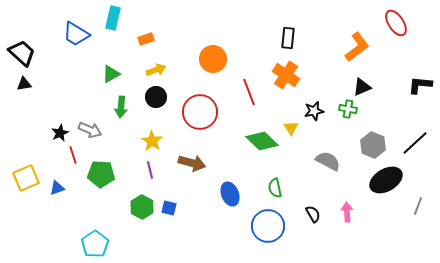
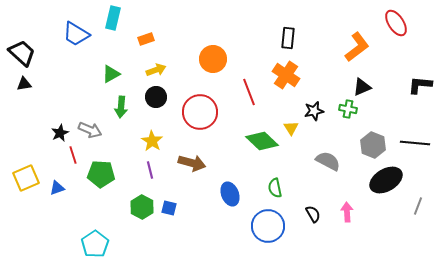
black line at (415, 143): rotated 48 degrees clockwise
